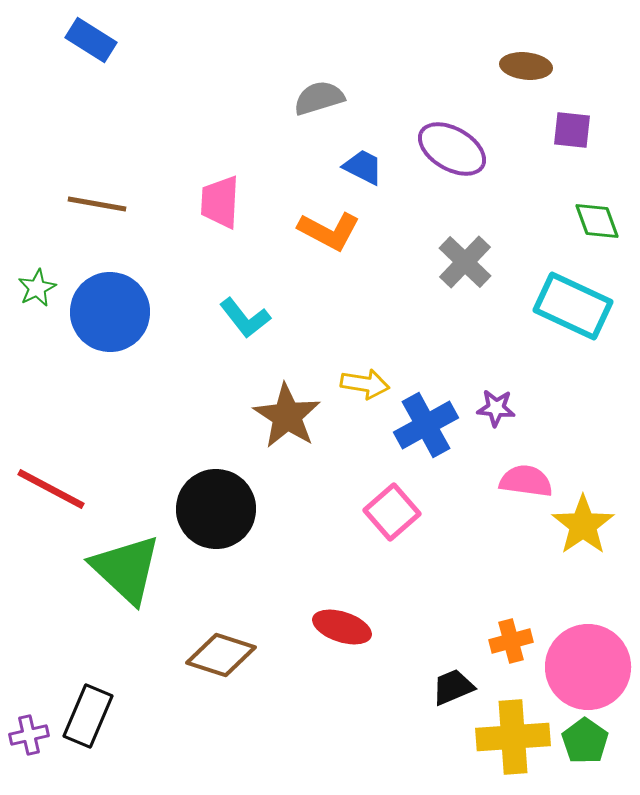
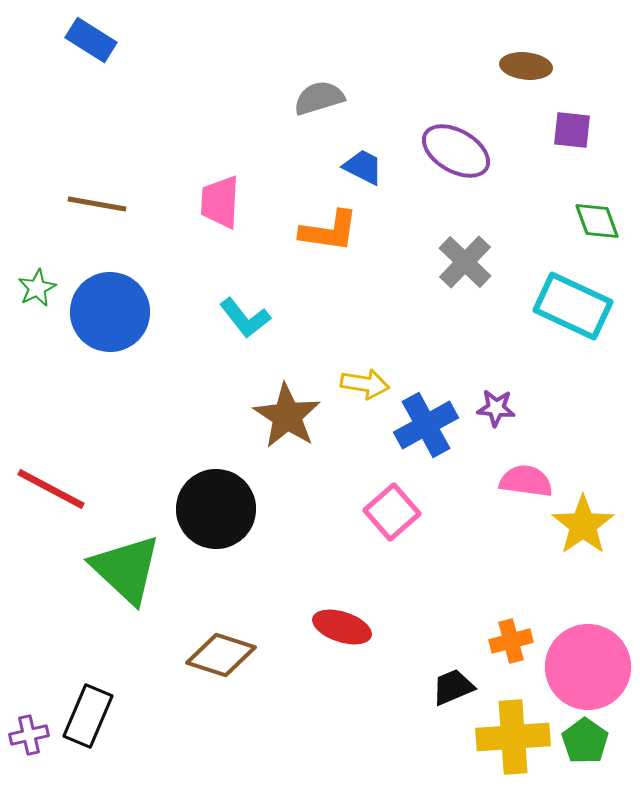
purple ellipse: moved 4 px right, 2 px down
orange L-shape: rotated 20 degrees counterclockwise
